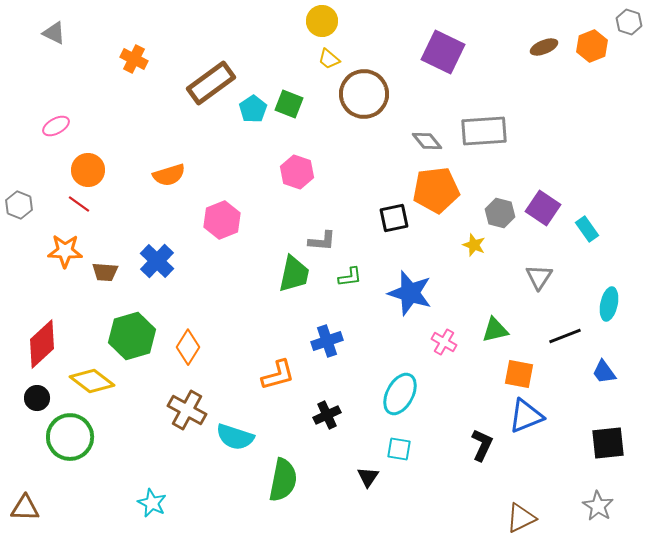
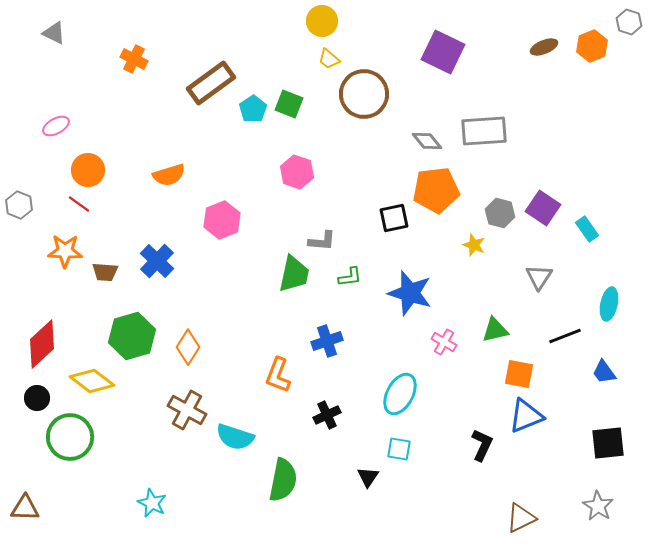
orange L-shape at (278, 375): rotated 126 degrees clockwise
